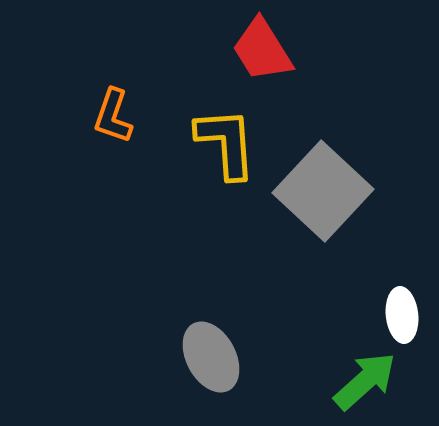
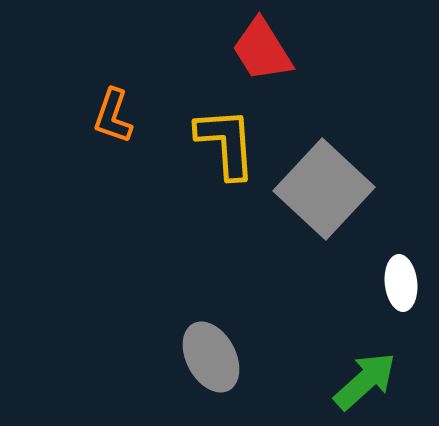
gray square: moved 1 px right, 2 px up
white ellipse: moved 1 px left, 32 px up
